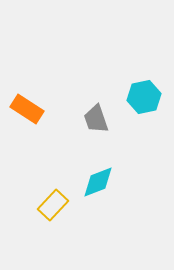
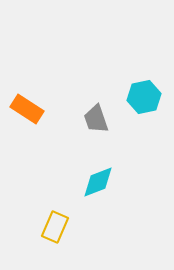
yellow rectangle: moved 2 px right, 22 px down; rotated 20 degrees counterclockwise
